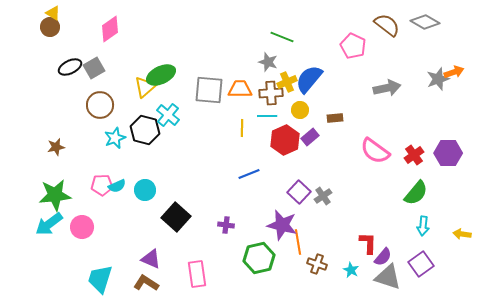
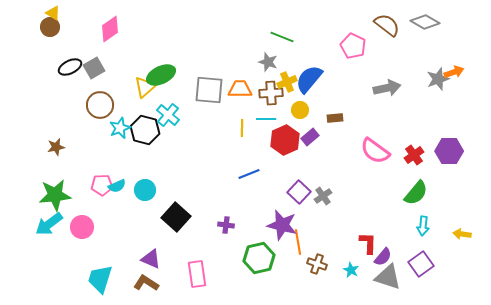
cyan line at (267, 116): moved 1 px left, 3 px down
cyan star at (115, 138): moved 5 px right, 10 px up
purple hexagon at (448, 153): moved 1 px right, 2 px up
